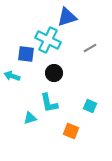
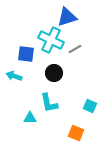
cyan cross: moved 3 px right
gray line: moved 15 px left, 1 px down
cyan arrow: moved 2 px right
cyan triangle: rotated 16 degrees clockwise
orange square: moved 5 px right, 2 px down
